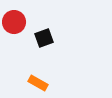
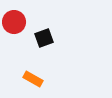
orange rectangle: moved 5 px left, 4 px up
